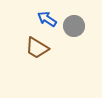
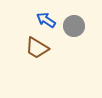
blue arrow: moved 1 px left, 1 px down
